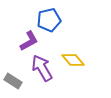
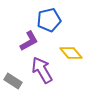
yellow diamond: moved 2 px left, 7 px up
purple arrow: moved 2 px down
